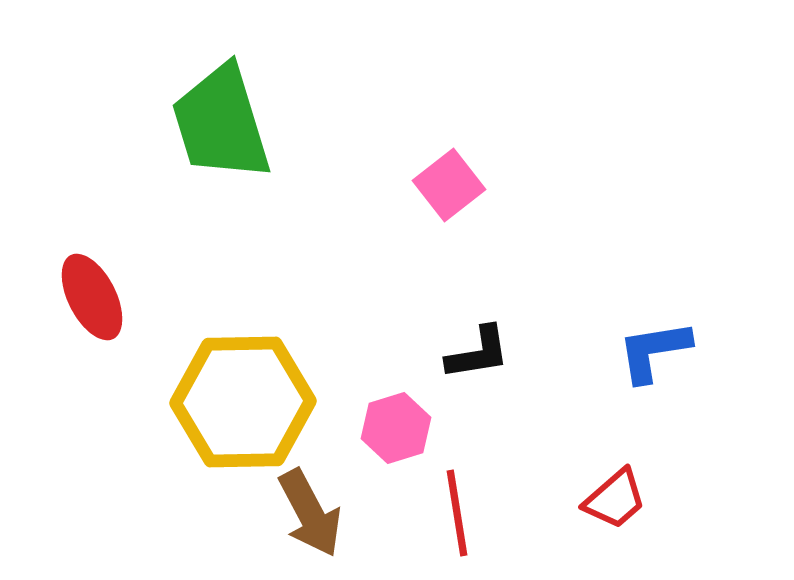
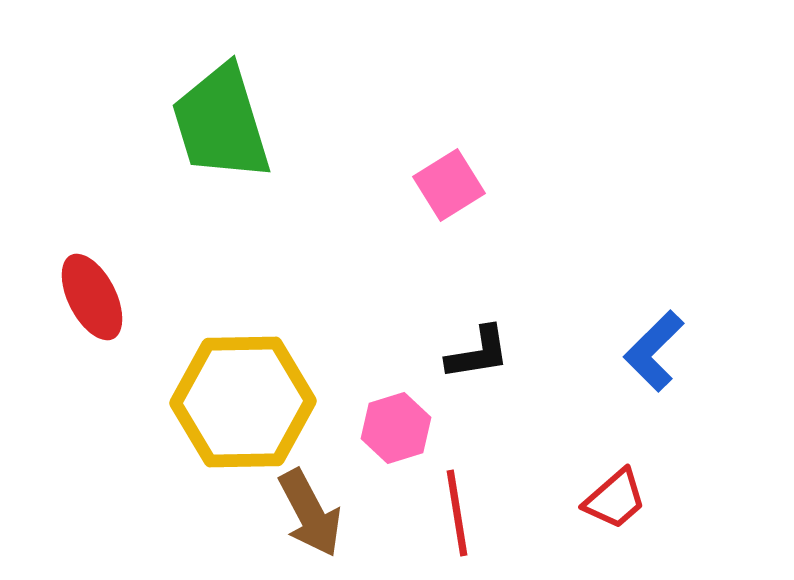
pink square: rotated 6 degrees clockwise
blue L-shape: rotated 36 degrees counterclockwise
